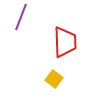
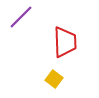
purple line: rotated 24 degrees clockwise
